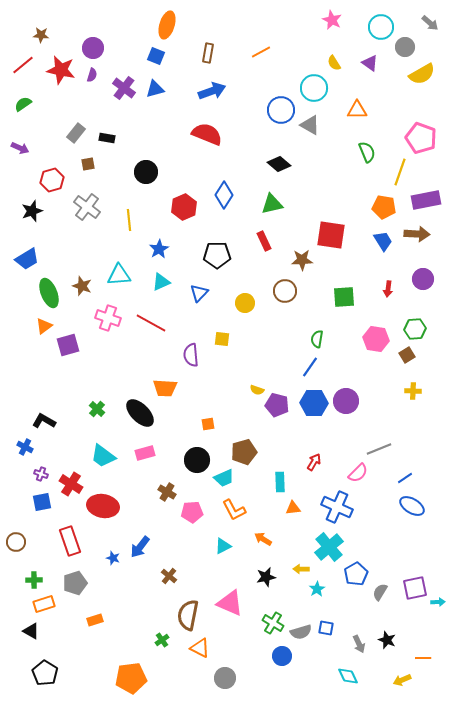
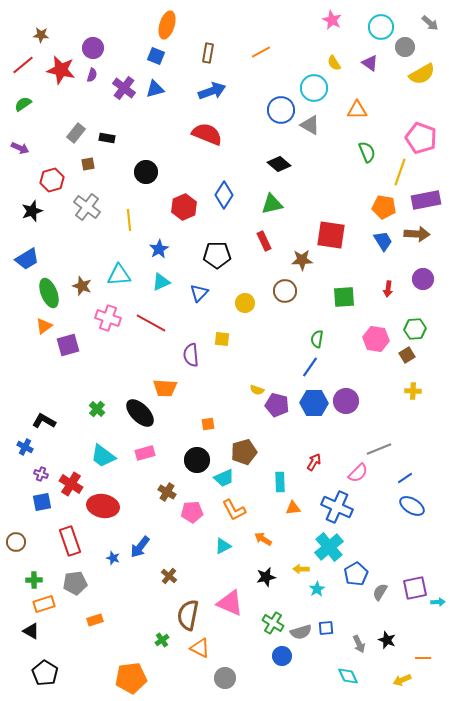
gray pentagon at (75, 583): rotated 10 degrees clockwise
blue square at (326, 628): rotated 14 degrees counterclockwise
